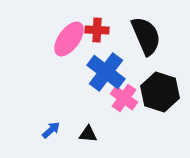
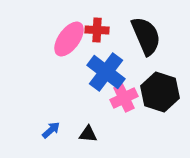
pink cross: rotated 28 degrees clockwise
